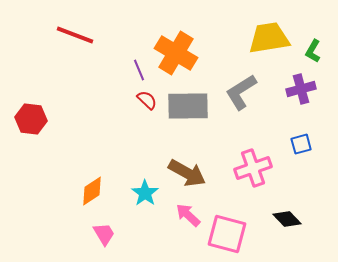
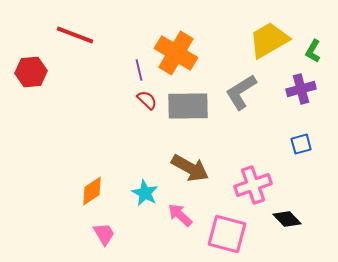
yellow trapezoid: moved 2 px down; rotated 21 degrees counterclockwise
purple line: rotated 10 degrees clockwise
red hexagon: moved 47 px up; rotated 12 degrees counterclockwise
pink cross: moved 17 px down
brown arrow: moved 3 px right, 5 px up
cyan star: rotated 8 degrees counterclockwise
pink arrow: moved 8 px left
